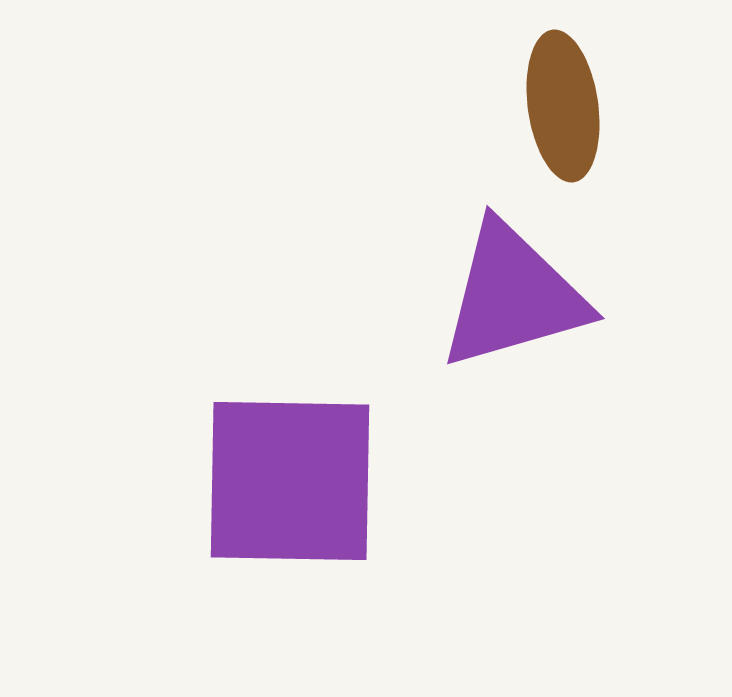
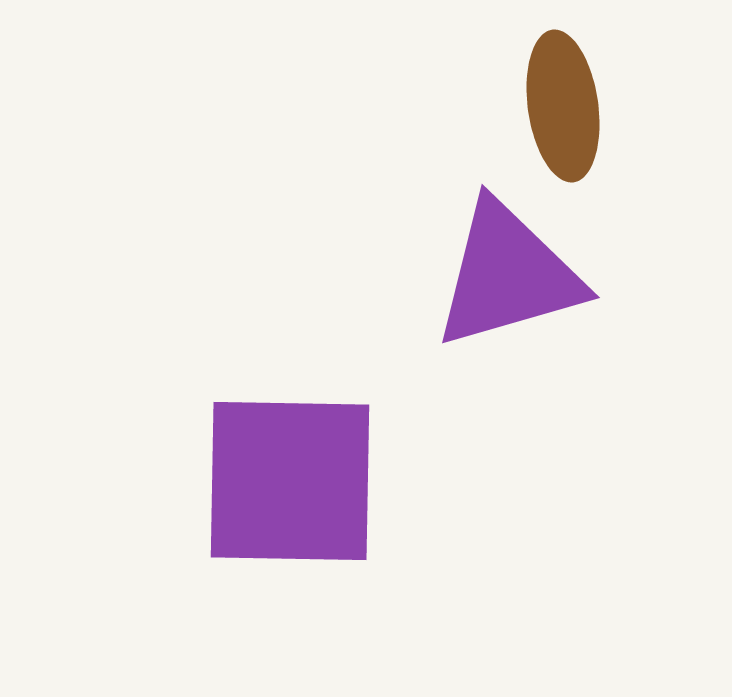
purple triangle: moved 5 px left, 21 px up
